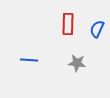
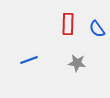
blue semicircle: rotated 60 degrees counterclockwise
blue line: rotated 24 degrees counterclockwise
